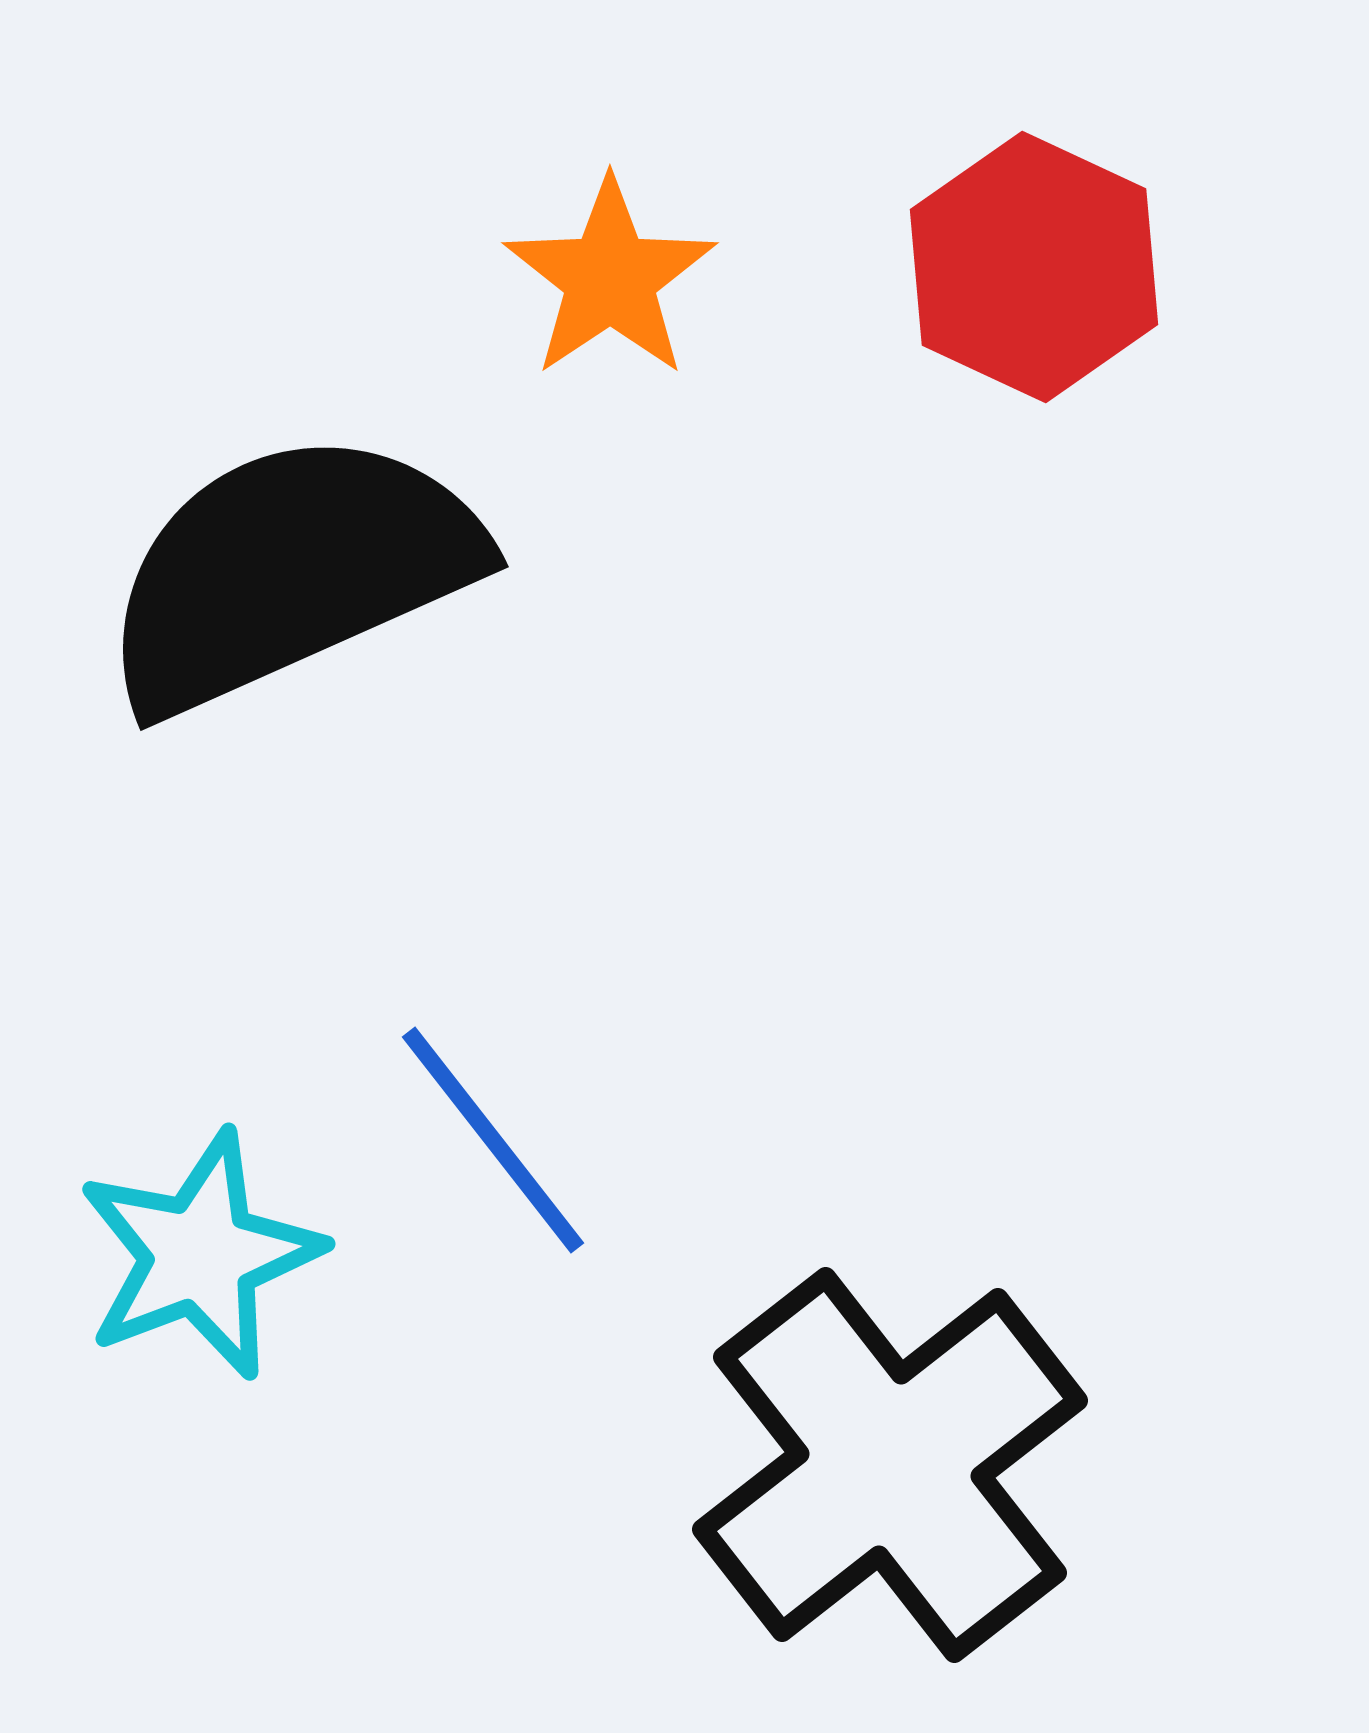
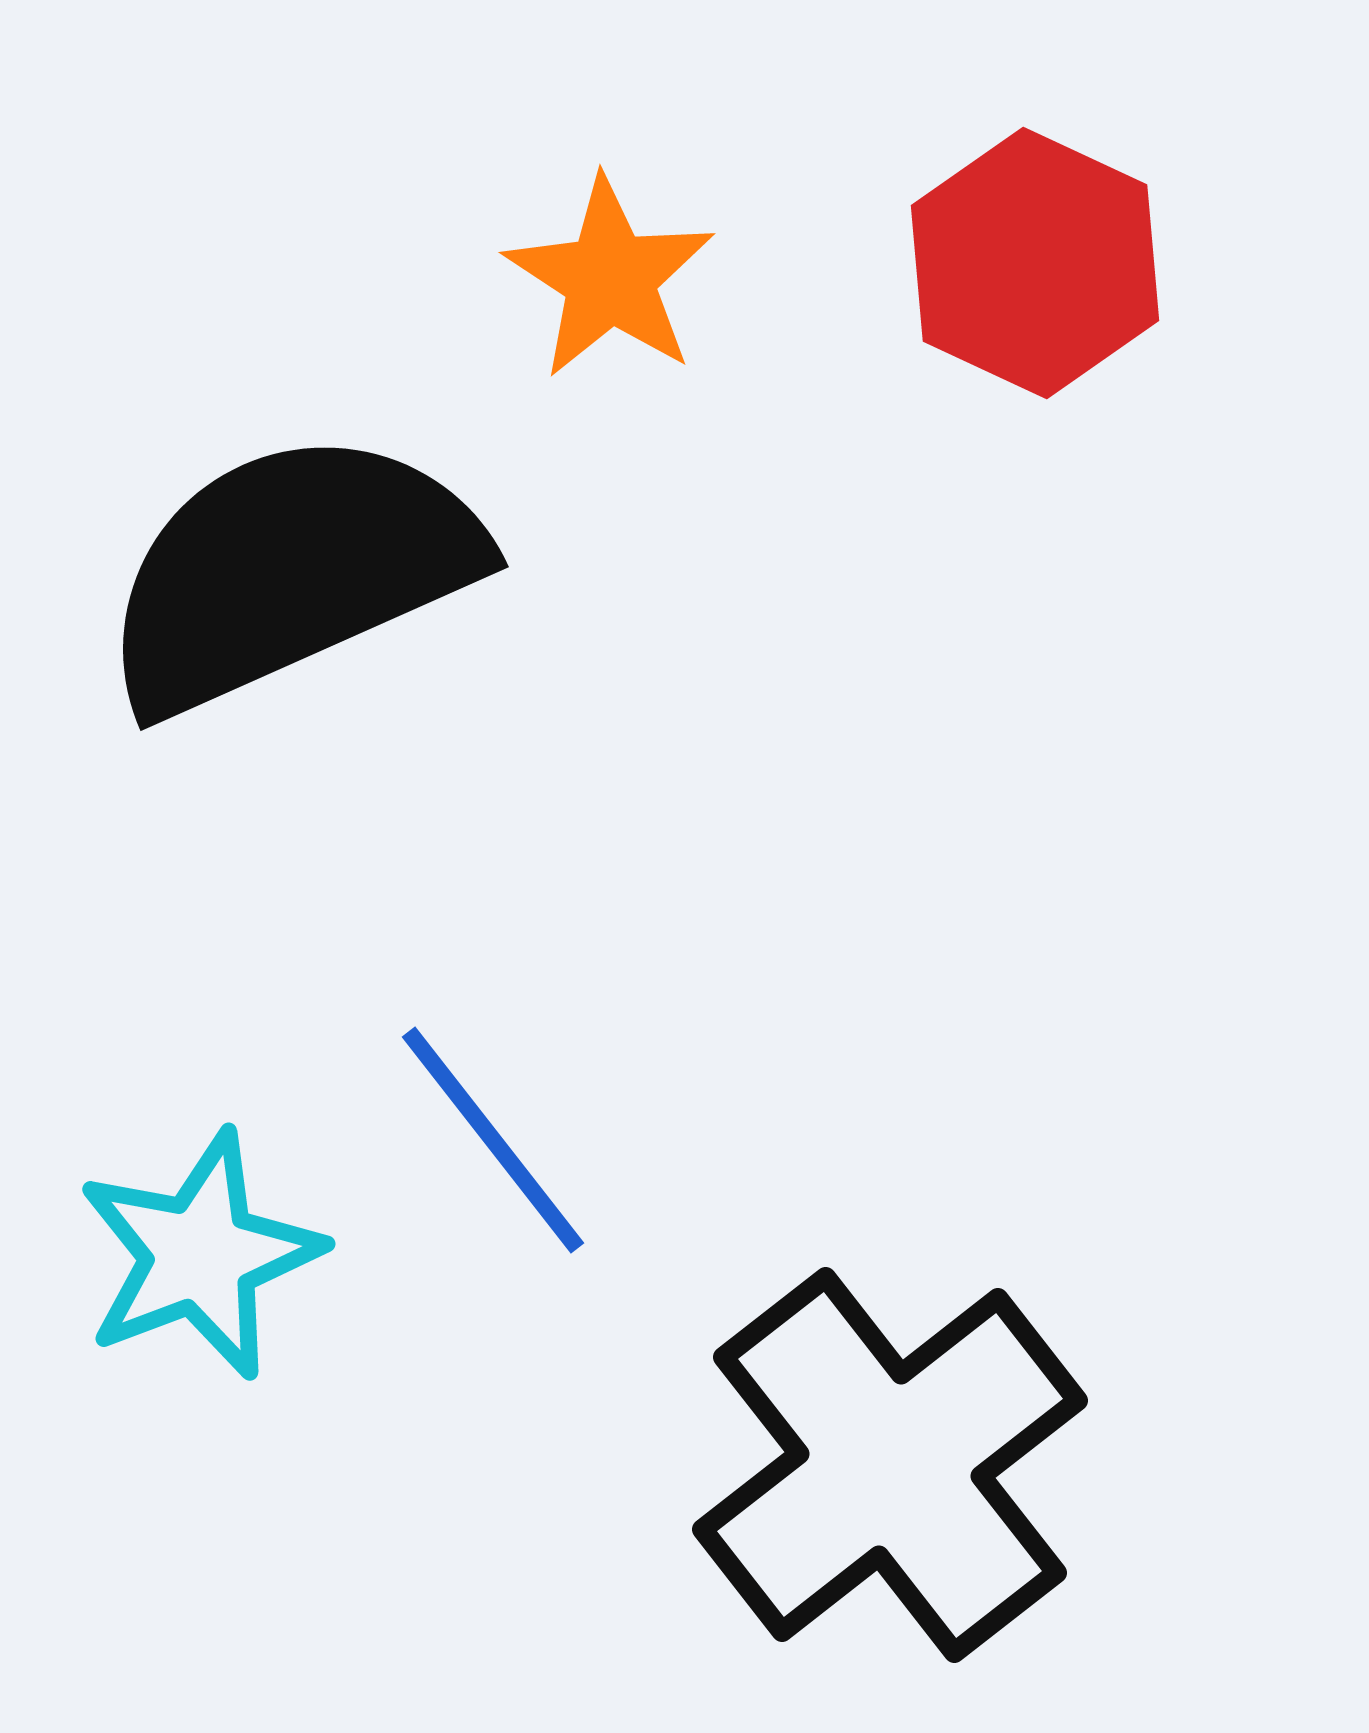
red hexagon: moved 1 px right, 4 px up
orange star: rotated 5 degrees counterclockwise
